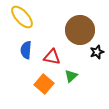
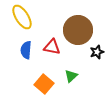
yellow ellipse: rotated 10 degrees clockwise
brown circle: moved 2 px left
red triangle: moved 10 px up
